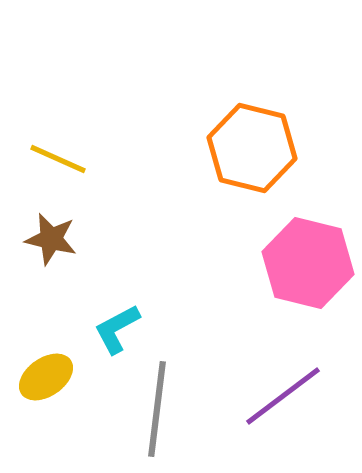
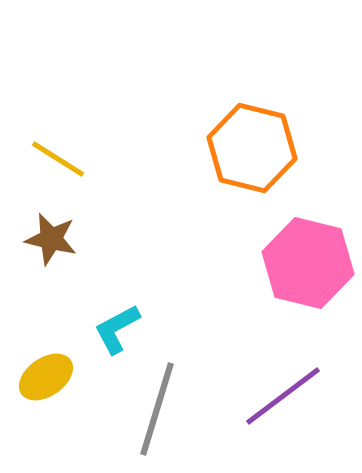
yellow line: rotated 8 degrees clockwise
gray line: rotated 10 degrees clockwise
